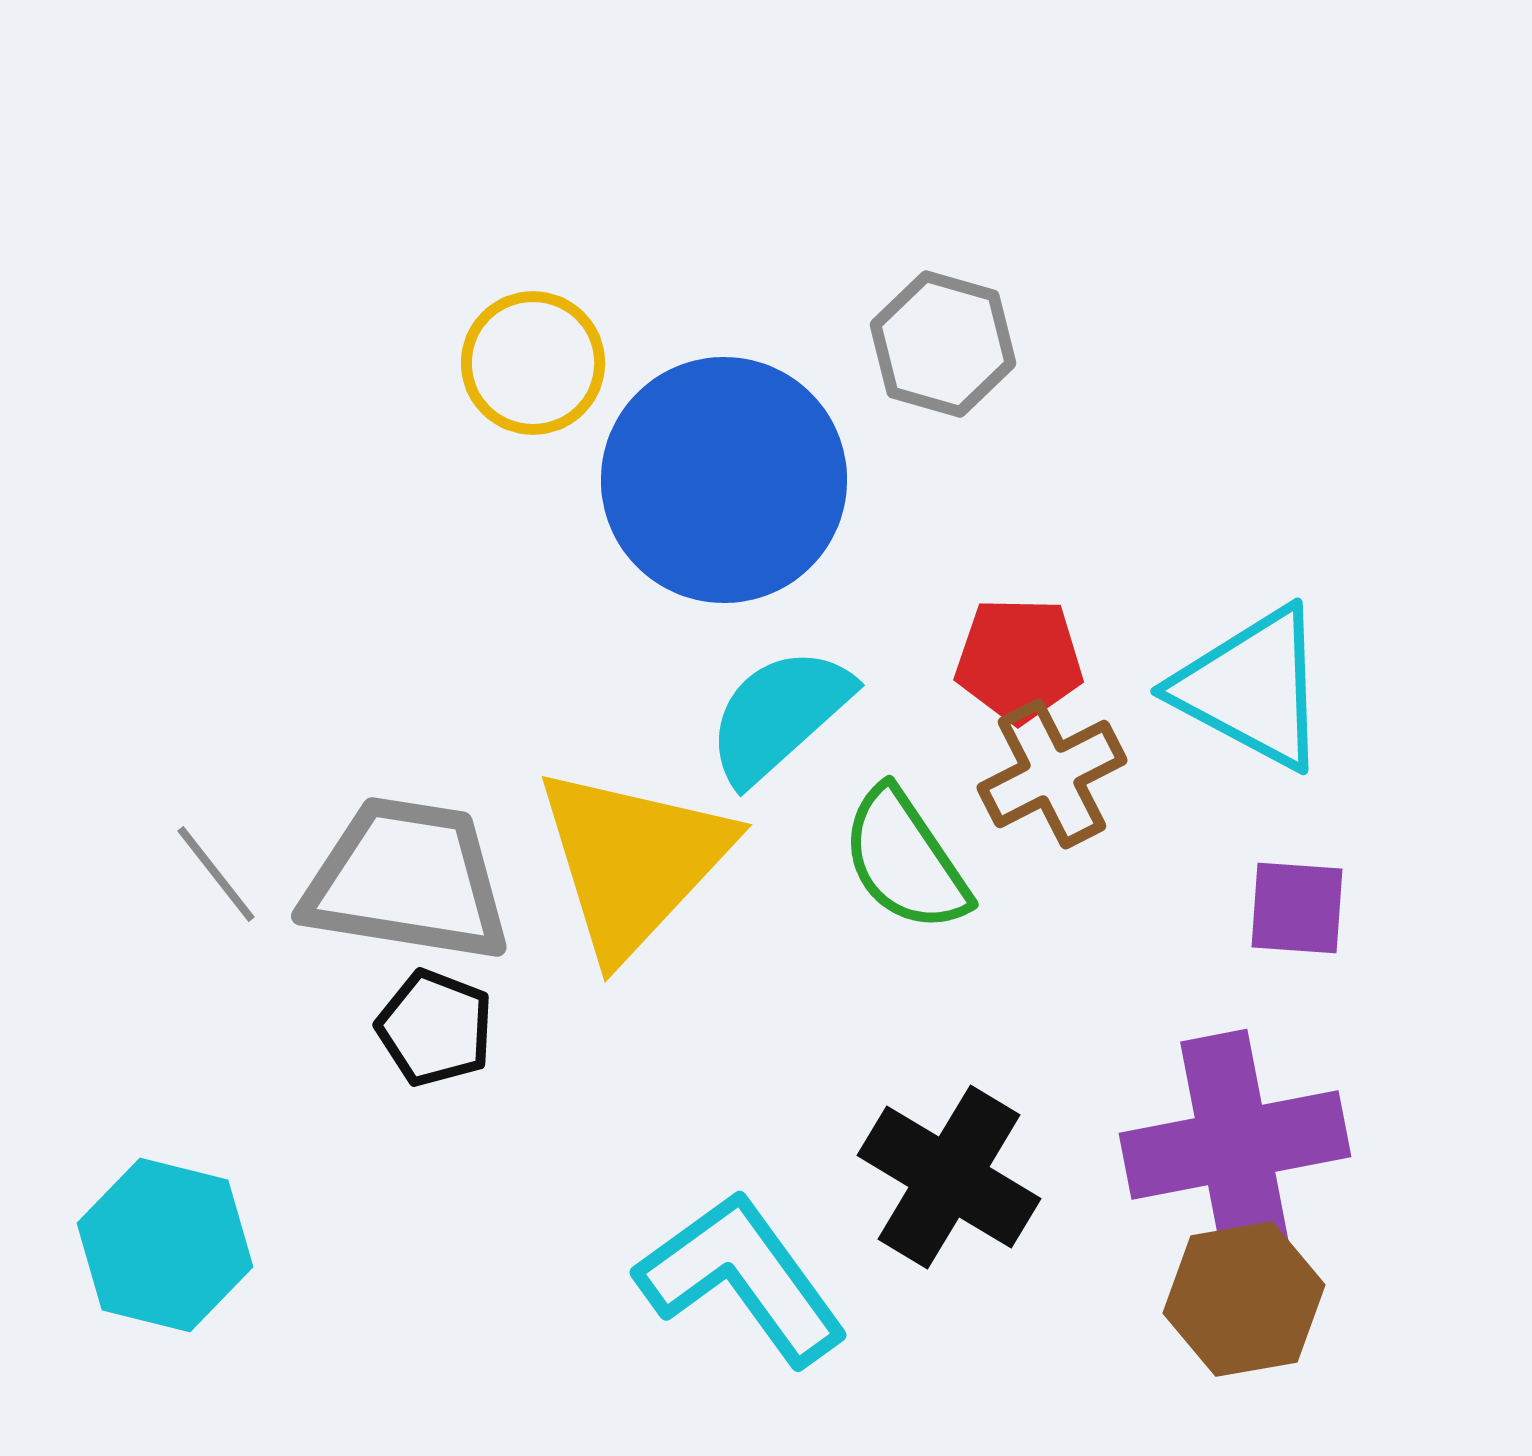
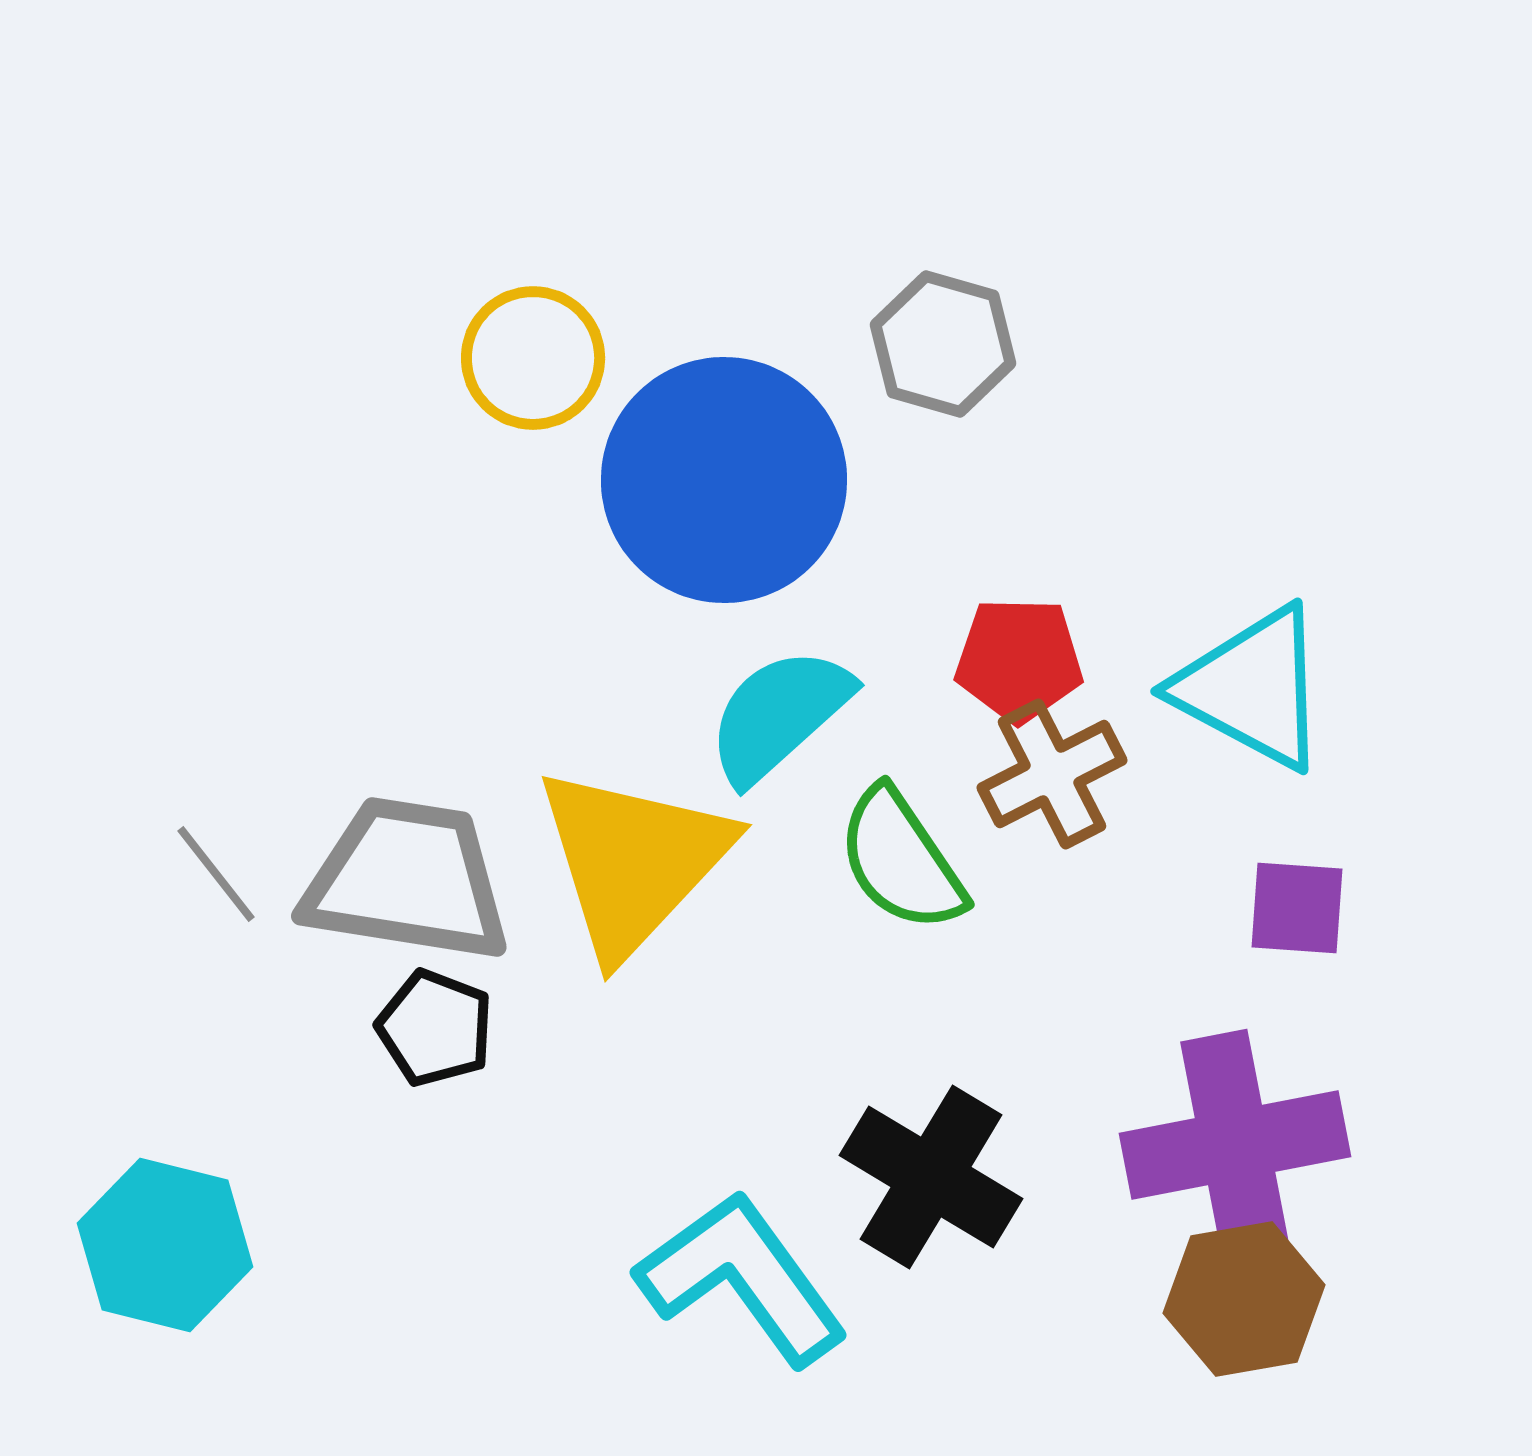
yellow circle: moved 5 px up
green semicircle: moved 4 px left
black cross: moved 18 px left
